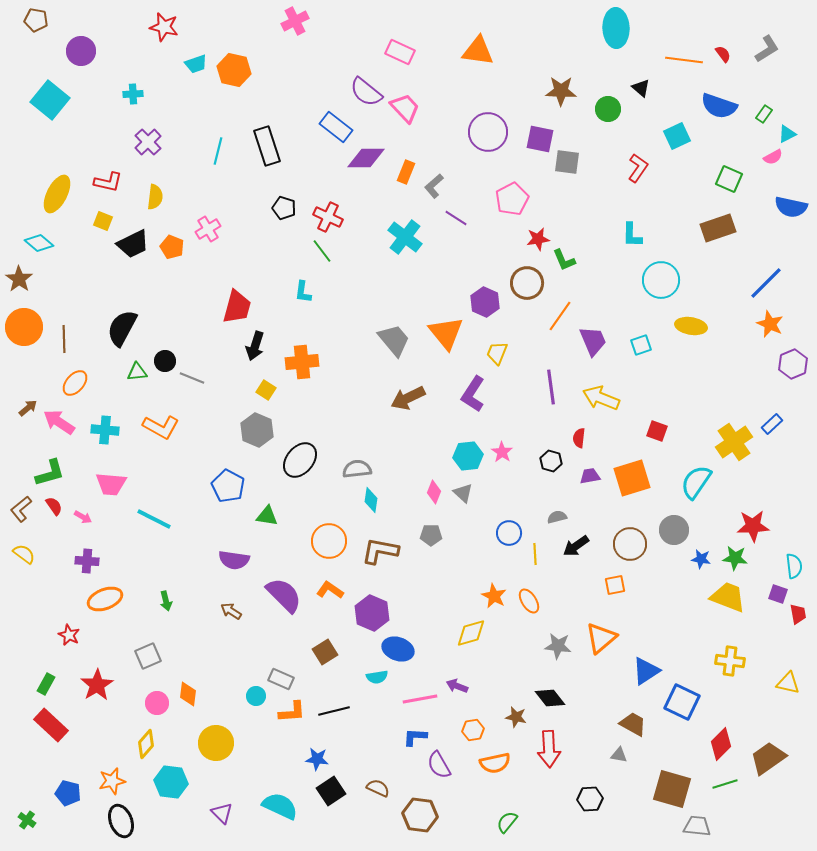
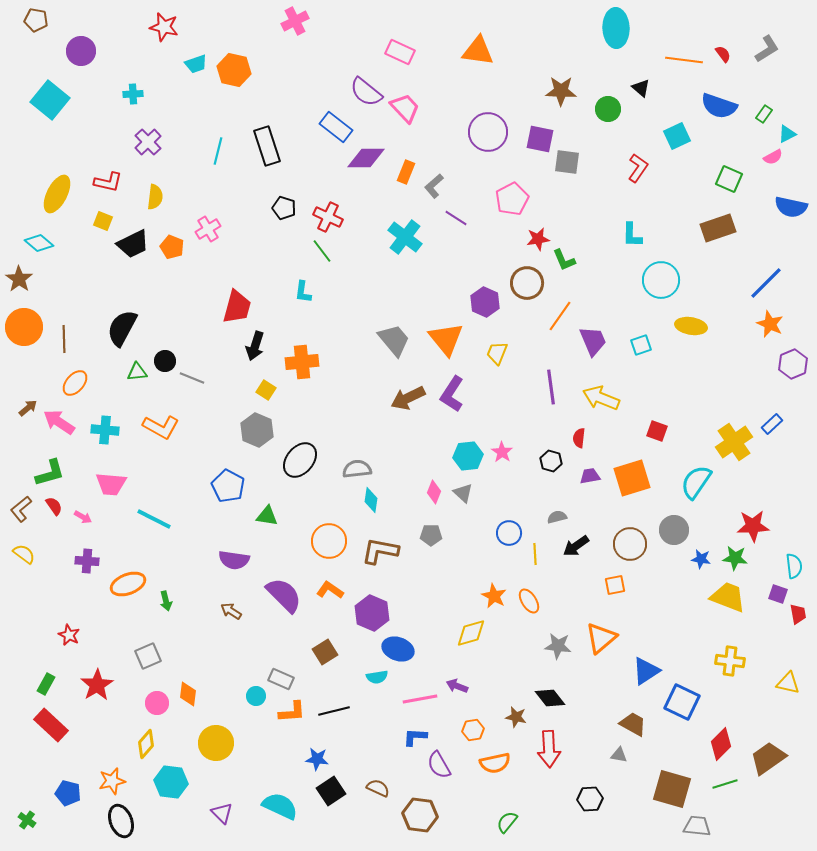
orange triangle at (446, 333): moved 6 px down
purple L-shape at (473, 394): moved 21 px left
orange ellipse at (105, 599): moved 23 px right, 15 px up
